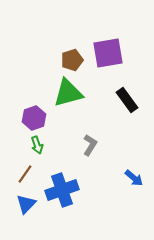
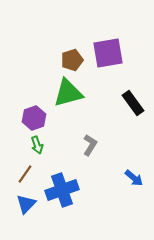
black rectangle: moved 6 px right, 3 px down
